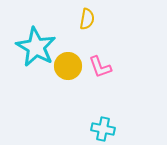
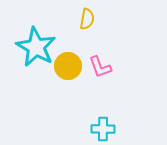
cyan cross: rotated 10 degrees counterclockwise
